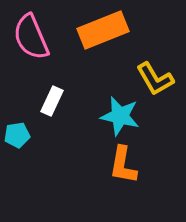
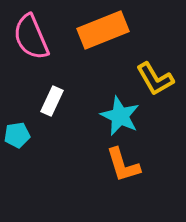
cyan star: rotated 12 degrees clockwise
orange L-shape: rotated 27 degrees counterclockwise
